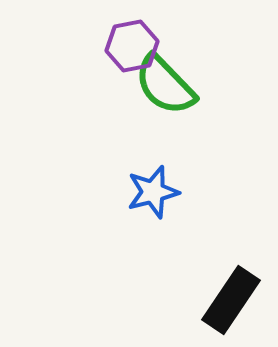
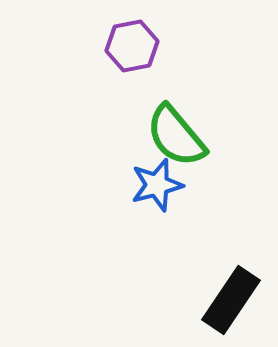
green semicircle: moved 11 px right, 51 px down; rotated 4 degrees clockwise
blue star: moved 4 px right, 7 px up
